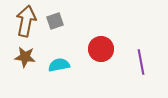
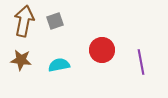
brown arrow: moved 2 px left
red circle: moved 1 px right, 1 px down
brown star: moved 4 px left, 3 px down
